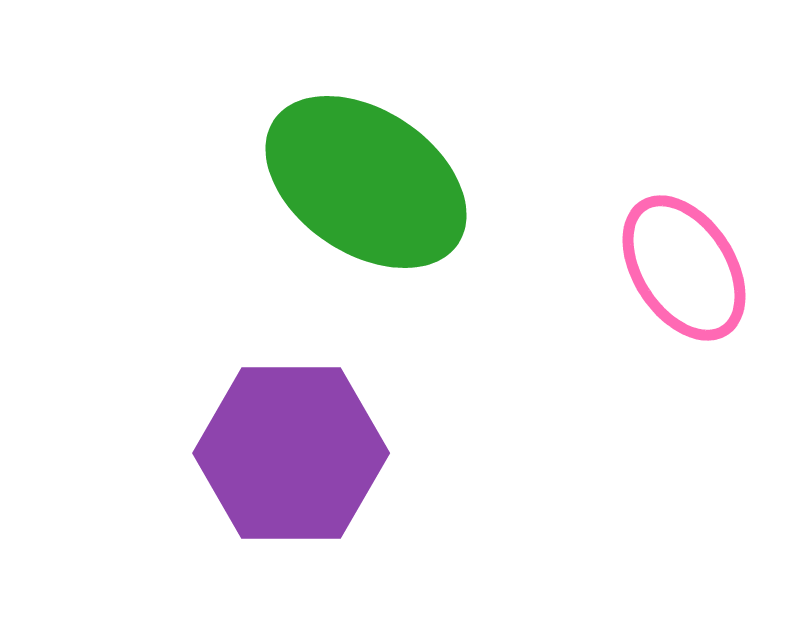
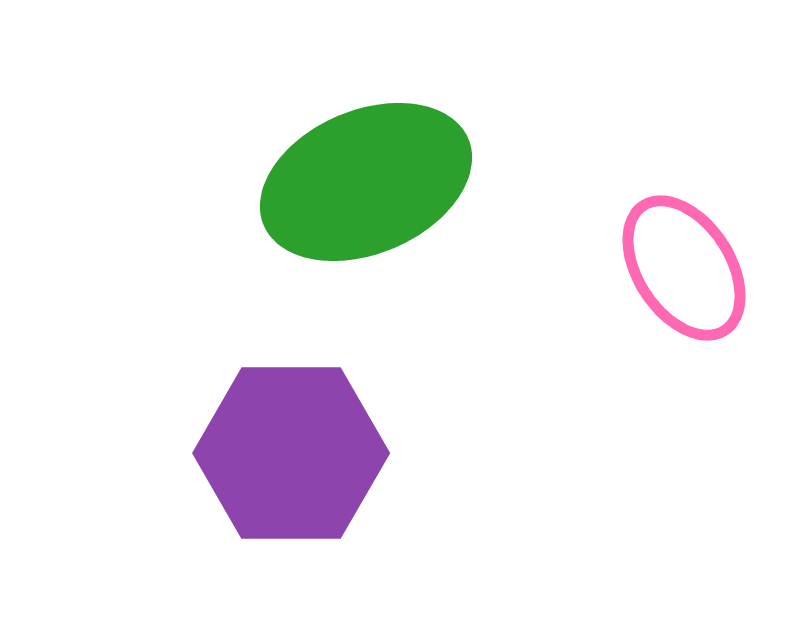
green ellipse: rotated 57 degrees counterclockwise
